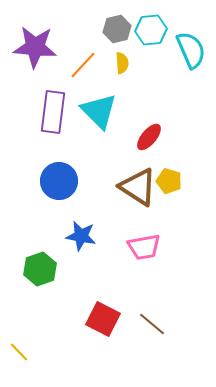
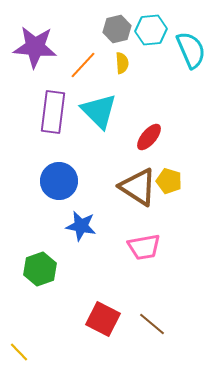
blue star: moved 10 px up
